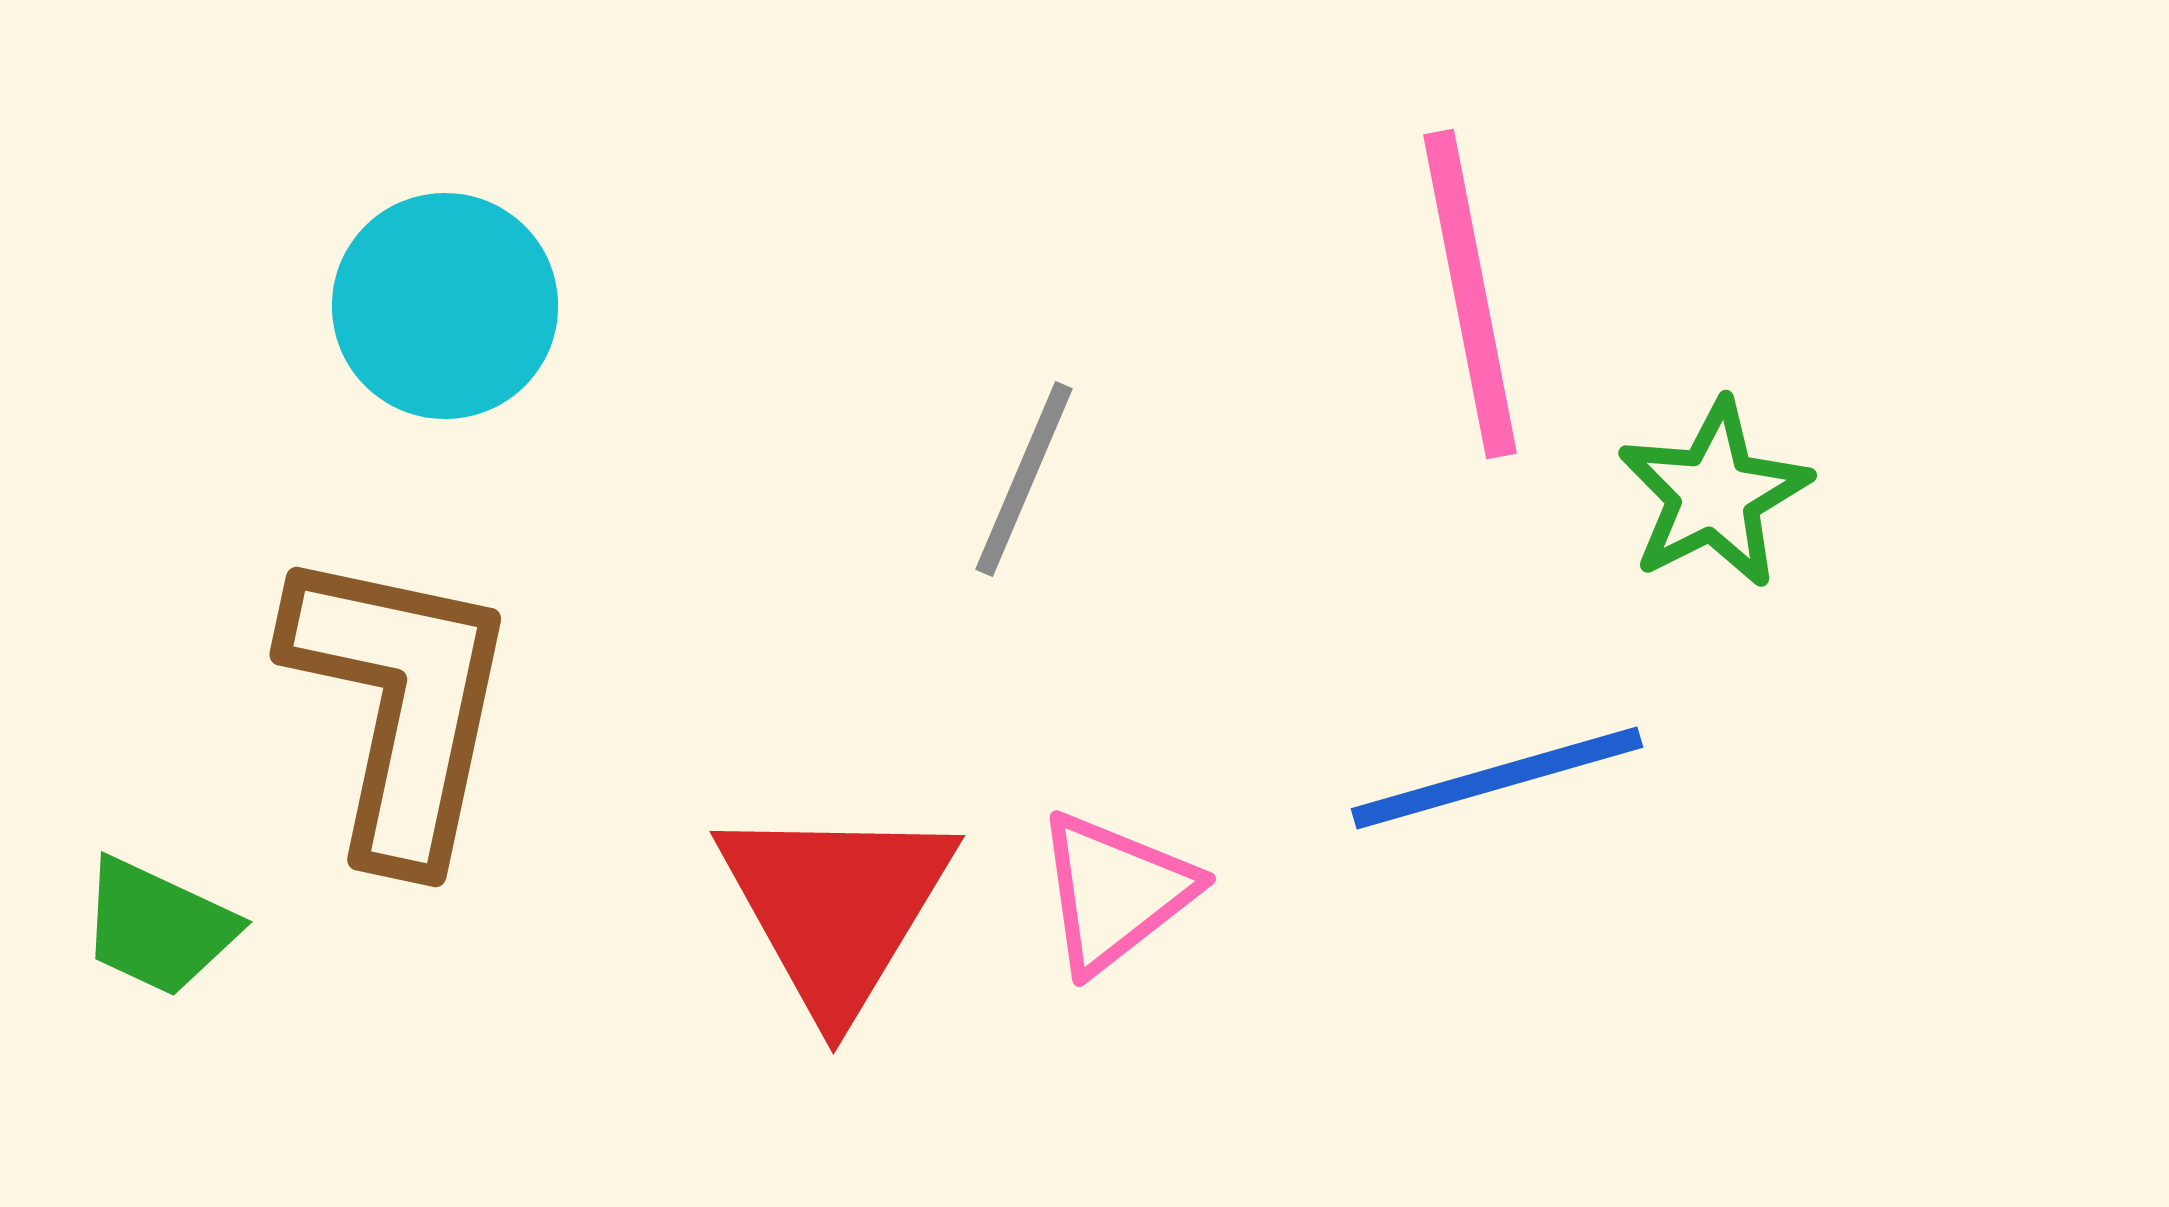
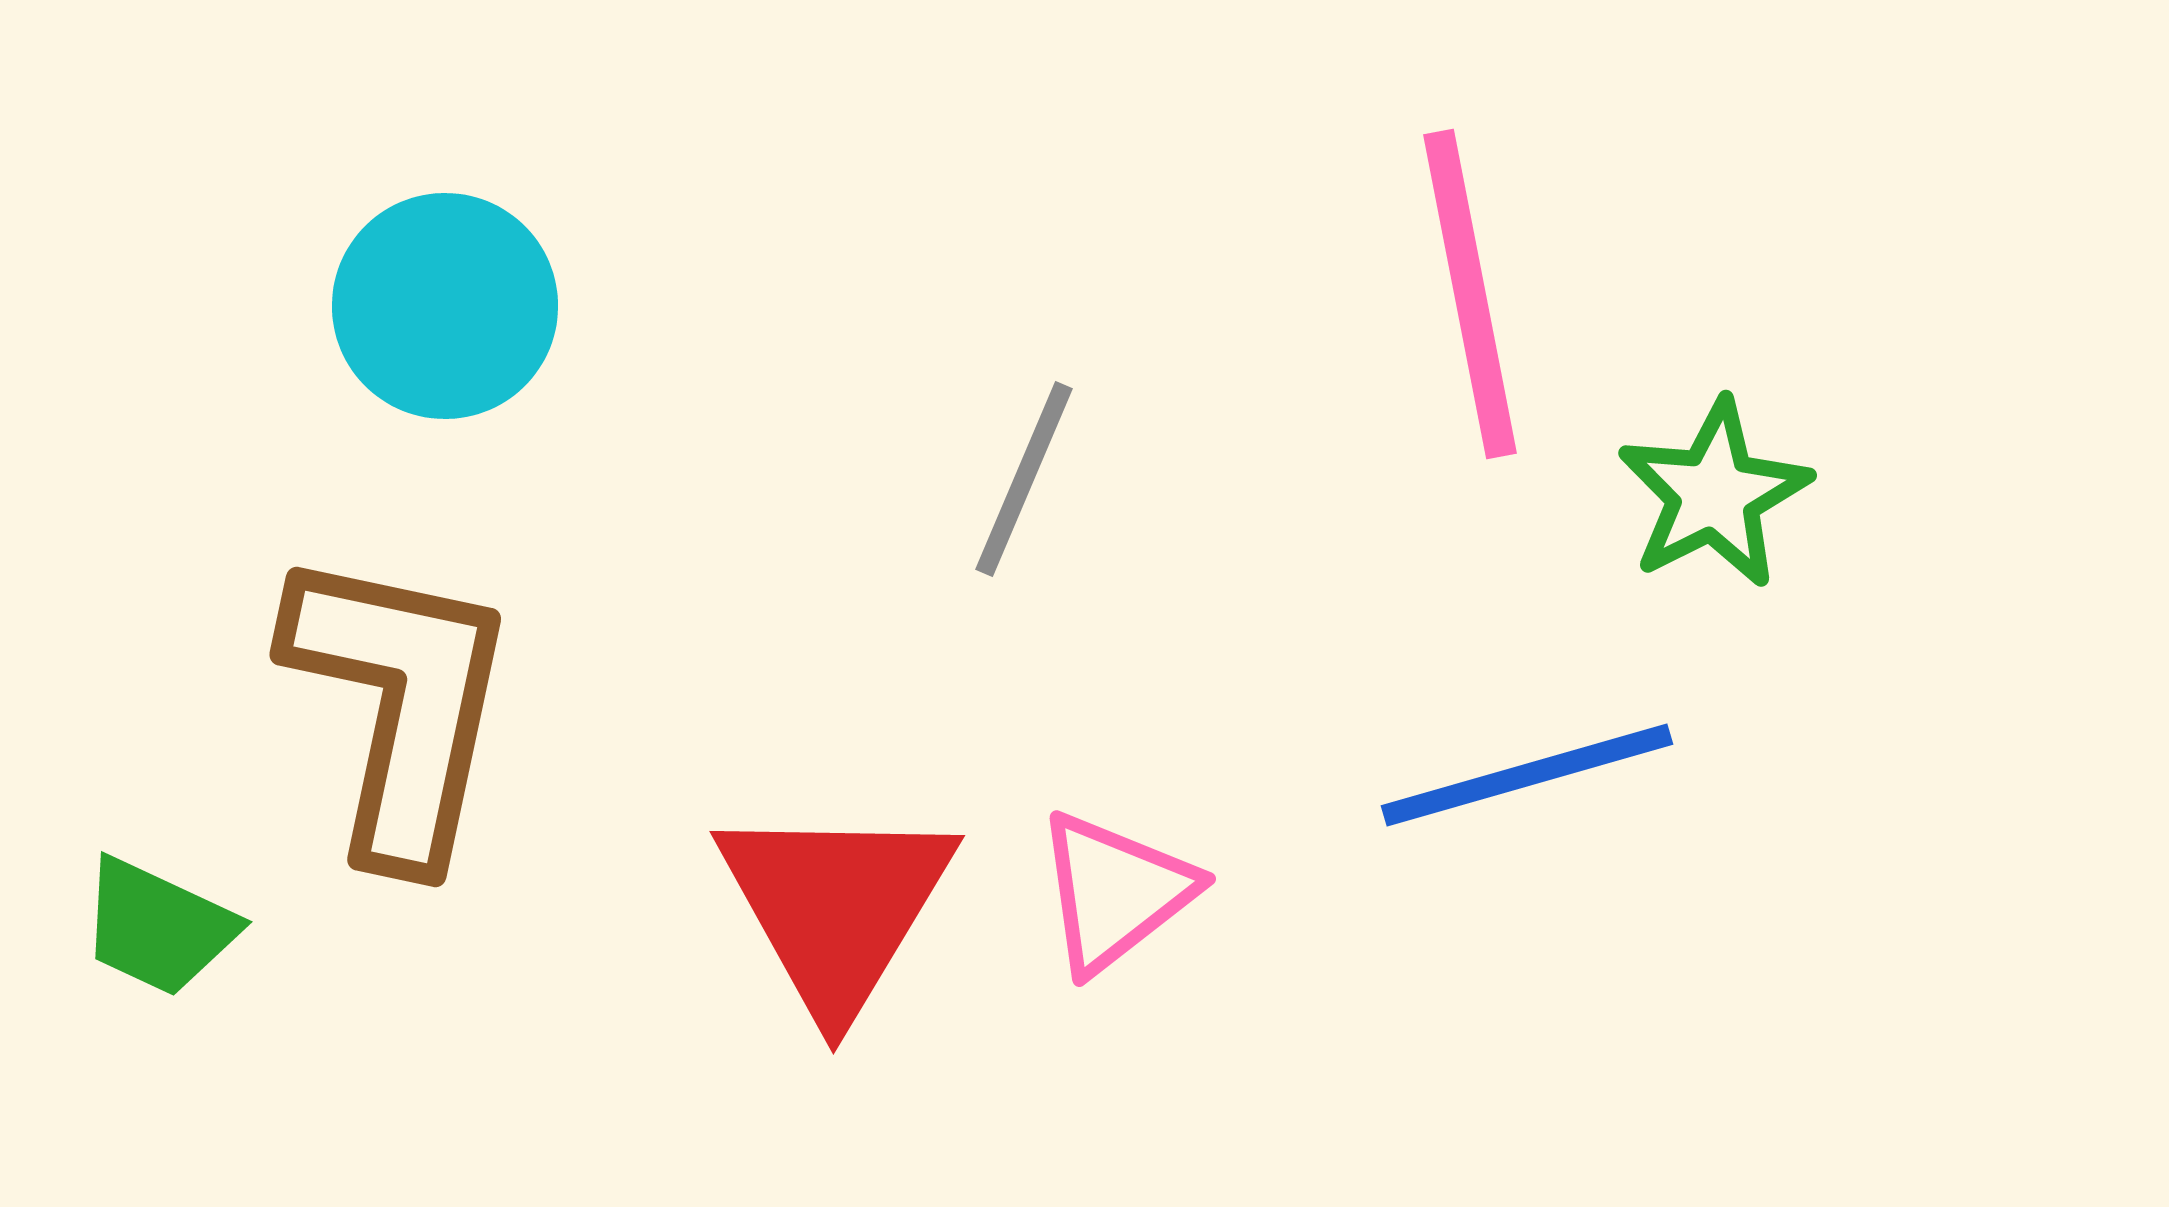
blue line: moved 30 px right, 3 px up
